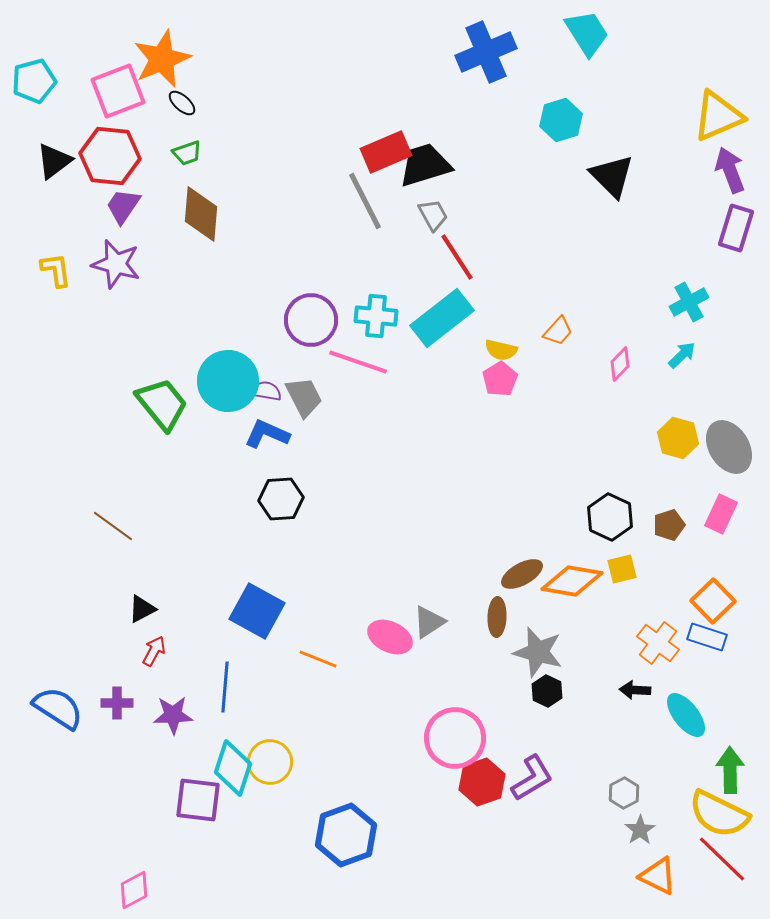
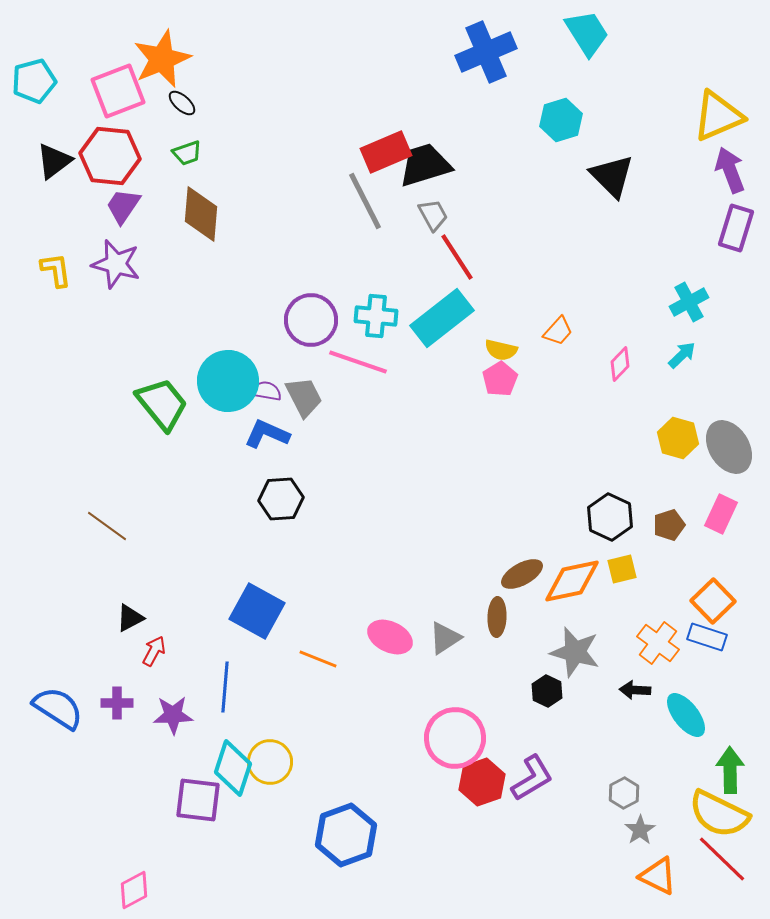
brown line at (113, 526): moved 6 px left
orange diamond at (572, 581): rotated 22 degrees counterclockwise
black triangle at (142, 609): moved 12 px left, 9 px down
gray triangle at (429, 622): moved 16 px right, 16 px down
gray star at (538, 652): moved 37 px right
